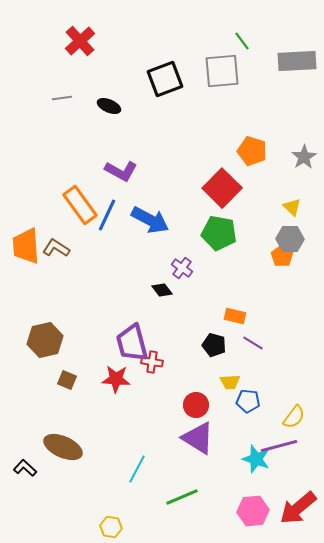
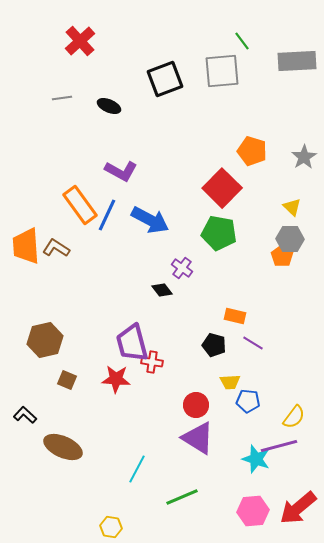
black L-shape at (25, 468): moved 53 px up
